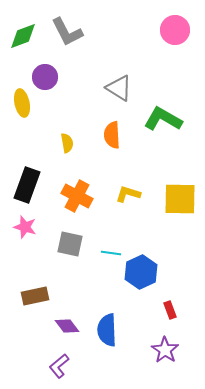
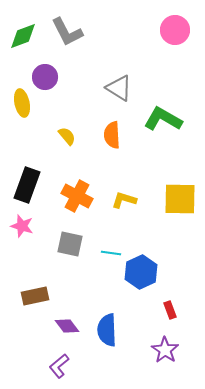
yellow semicircle: moved 7 px up; rotated 30 degrees counterclockwise
yellow L-shape: moved 4 px left, 6 px down
pink star: moved 3 px left, 1 px up
